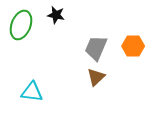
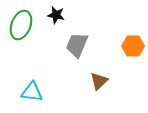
gray trapezoid: moved 19 px left, 3 px up
brown triangle: moved 3 px right, 4 px down
